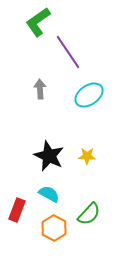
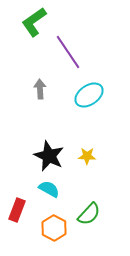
green L-shape: moved 4 px left
cyan semicircle: moved 5 px up
